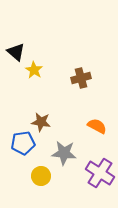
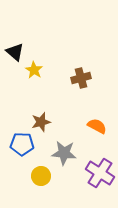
black triangle: moved 1 px left
brown star: rotated 24 degrees counterclockwise
blue pentagon: moved 1 px left, 1 px down; rotated 10 degrees clockwise
